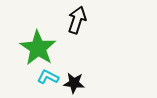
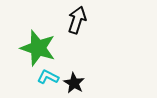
green star: rotated 15 degrees counterclockwise
black star: rotated 25 degrees clockwise
